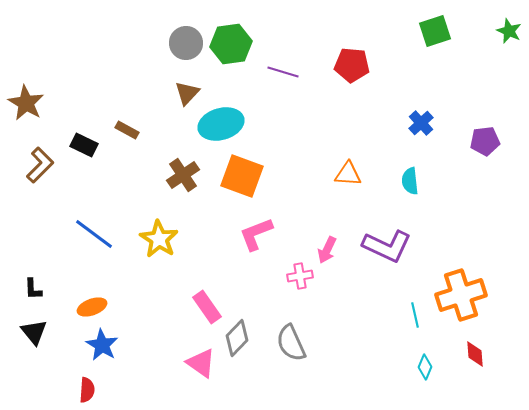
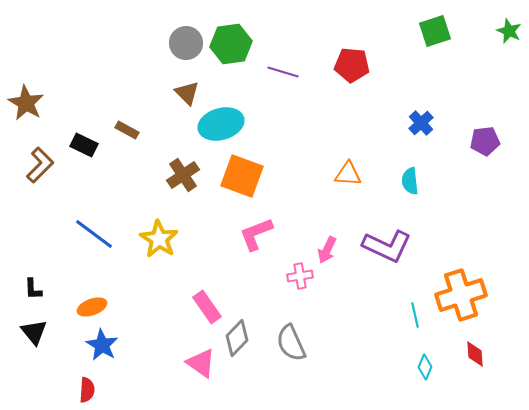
brown triangle: rotated 28 degrees counterclockwise
